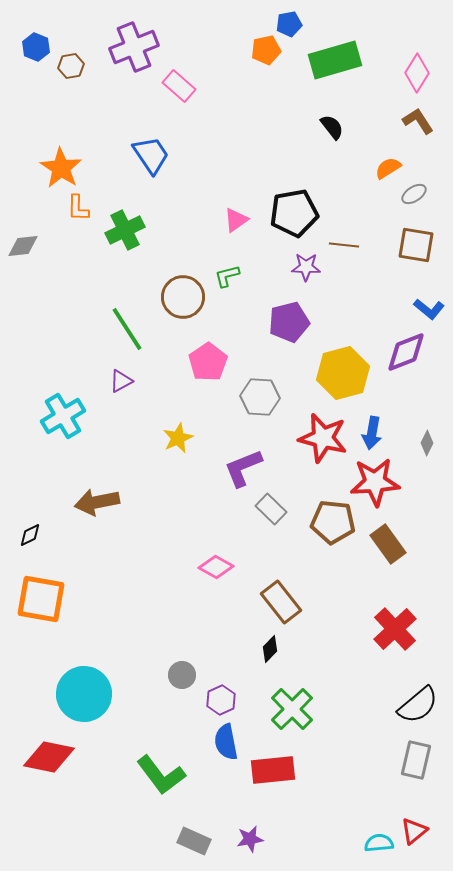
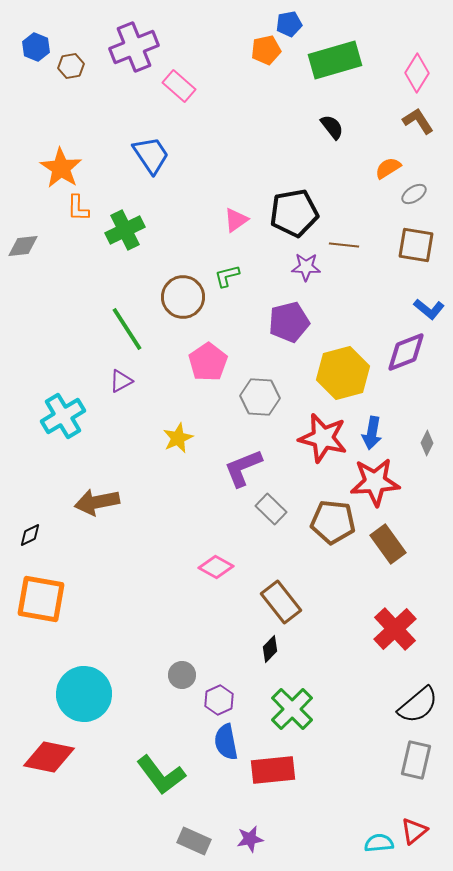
purple hexagon at (221, 700): moved 2 px left
